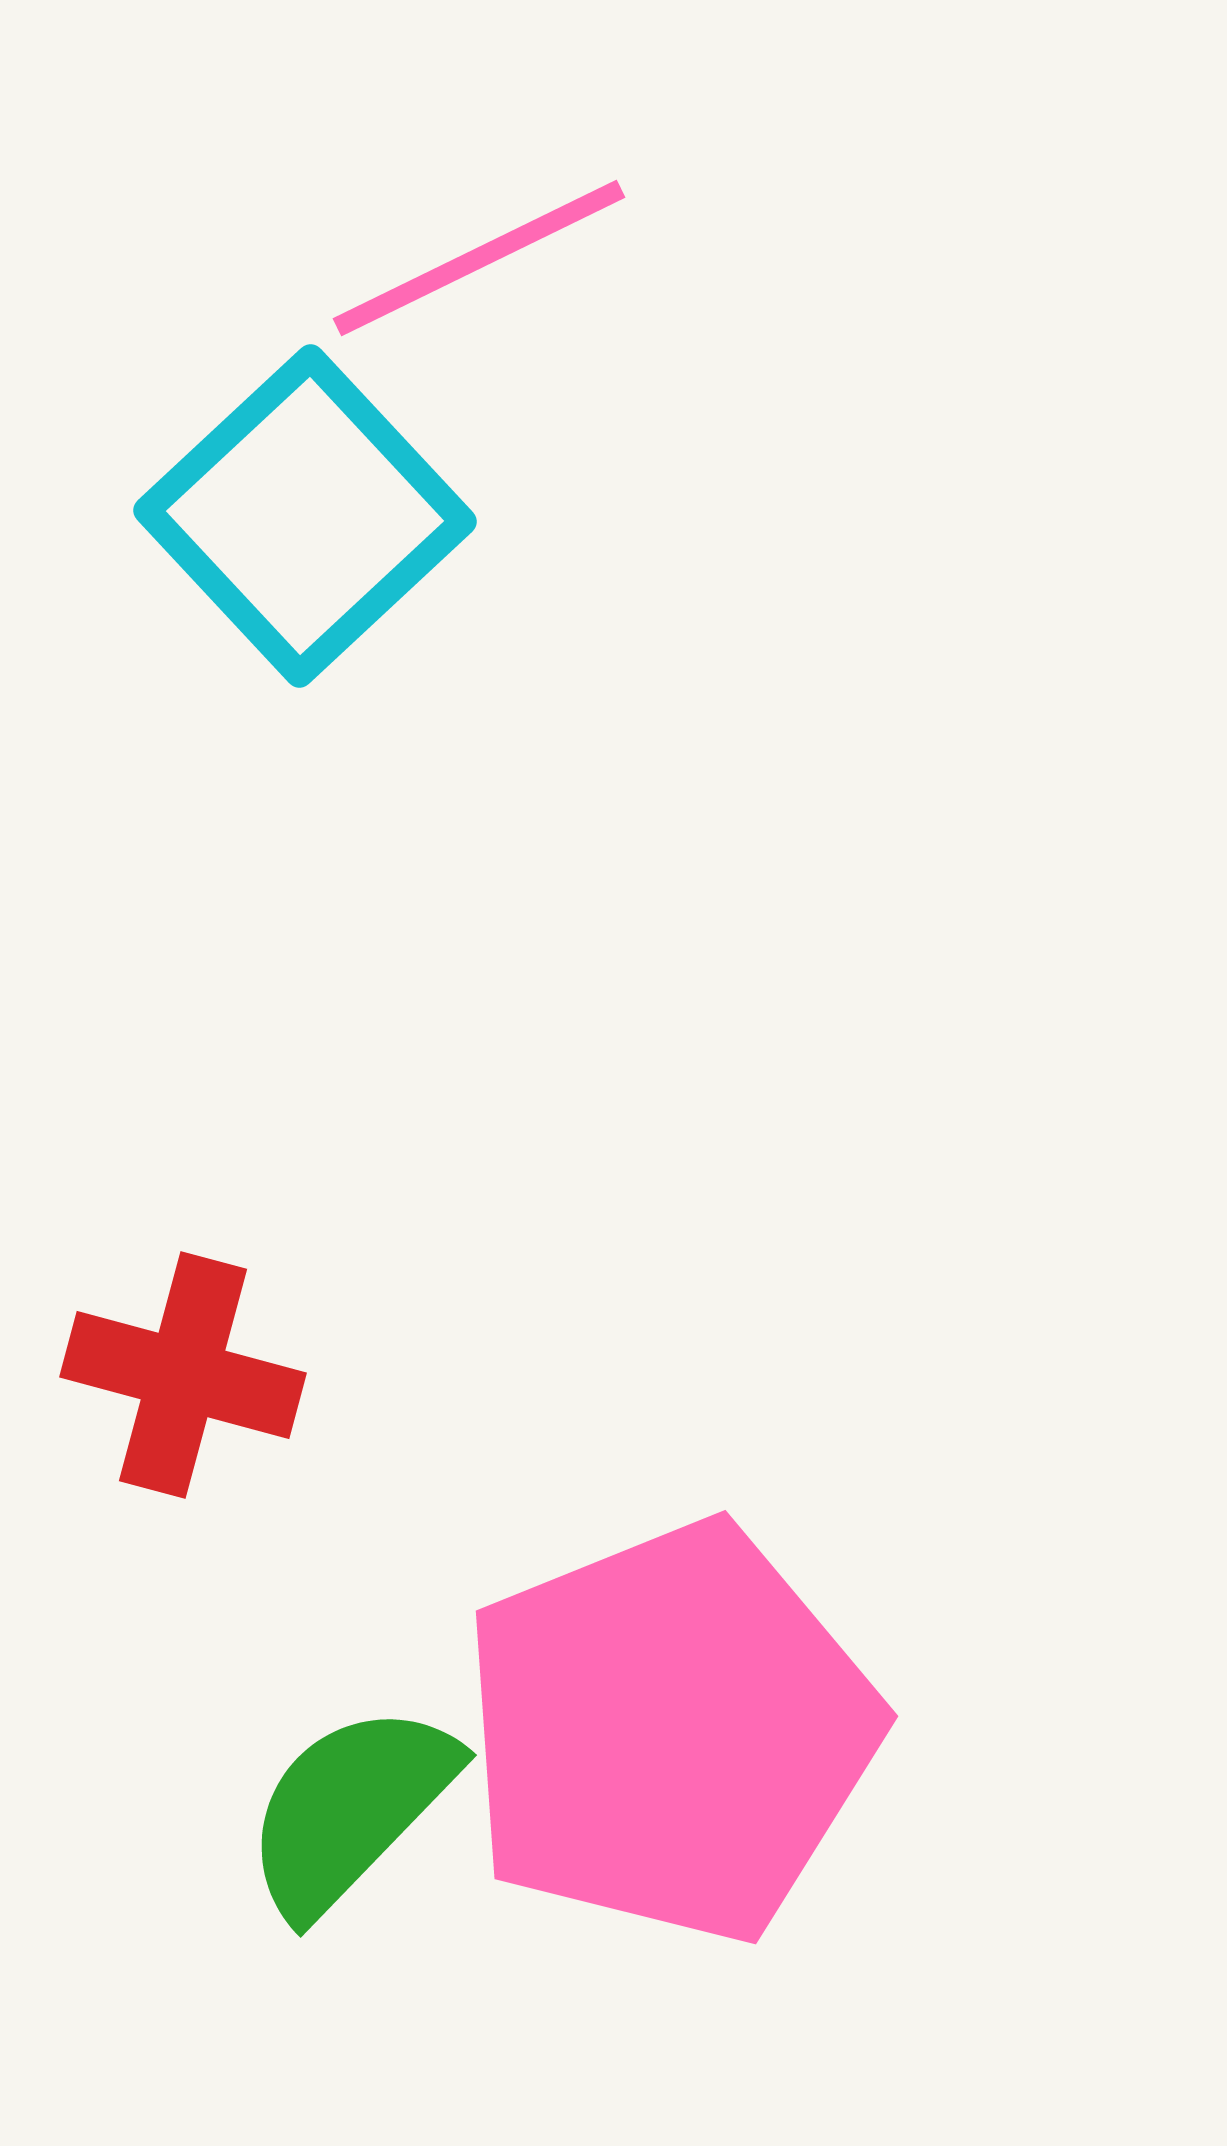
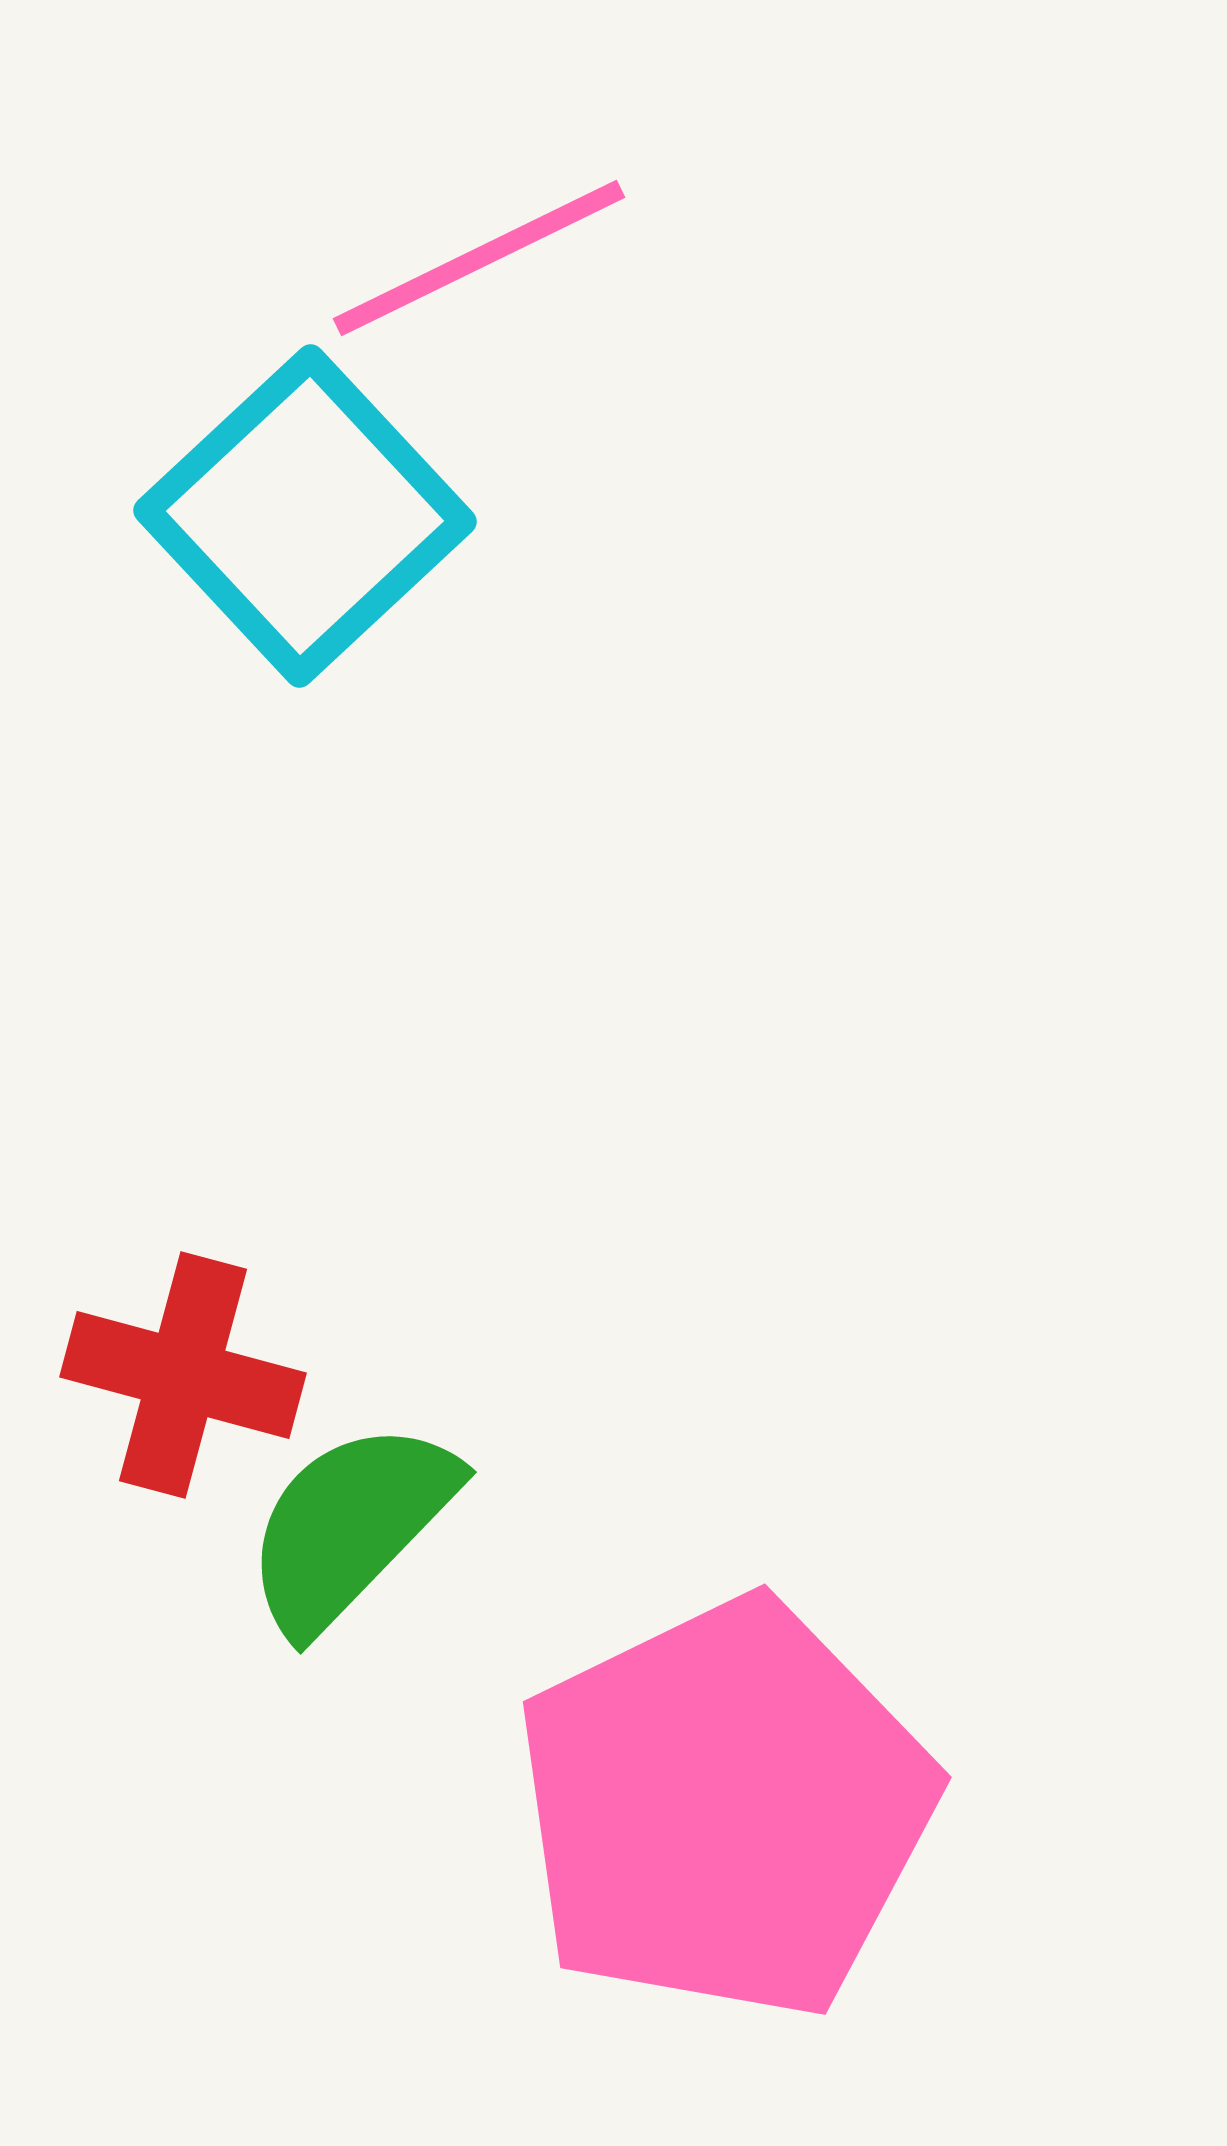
pink pentagon: moved 55 px right, 77 px down; rotated 4 degrees counterclockwise
green semicircle: moved 283 px up
